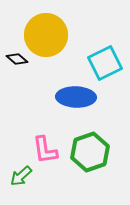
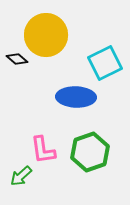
pink L-shape: moved 2 px left
